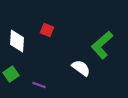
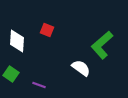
green square: rotated 21 degrees counterclockwise
